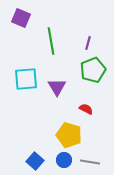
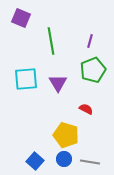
purple line: moved 2 px right, 2 px up
purple triangle: moved 1 px right, 4 px up
yellow pentagon: moved 3 px left
blue circle: moved 1 px up
